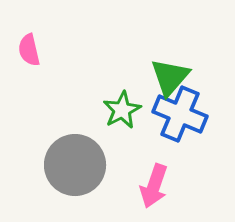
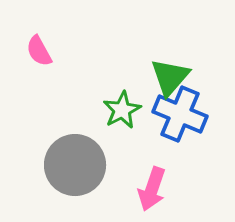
pink semicircle: moved 10 px right, 1 px down; rotated 16 degrees counterclockwise
pink arrow: moved 2 px left, 3 px down
